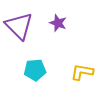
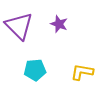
purple star: moved 1 px right, 1 px down
